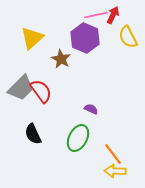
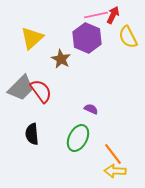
purple hexagon: moved 2 px right
black semicircle: moved 1 px left; rotated 20 degrees clockwise
